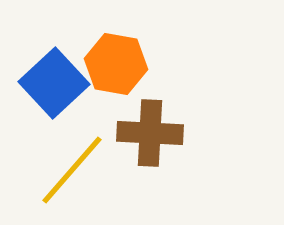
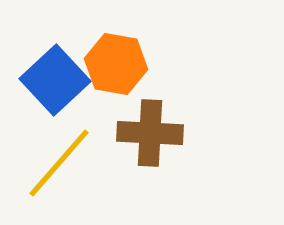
blue square: moved 1 px right, 3 px up
yellow line: moved 13 px left, 7 px up
